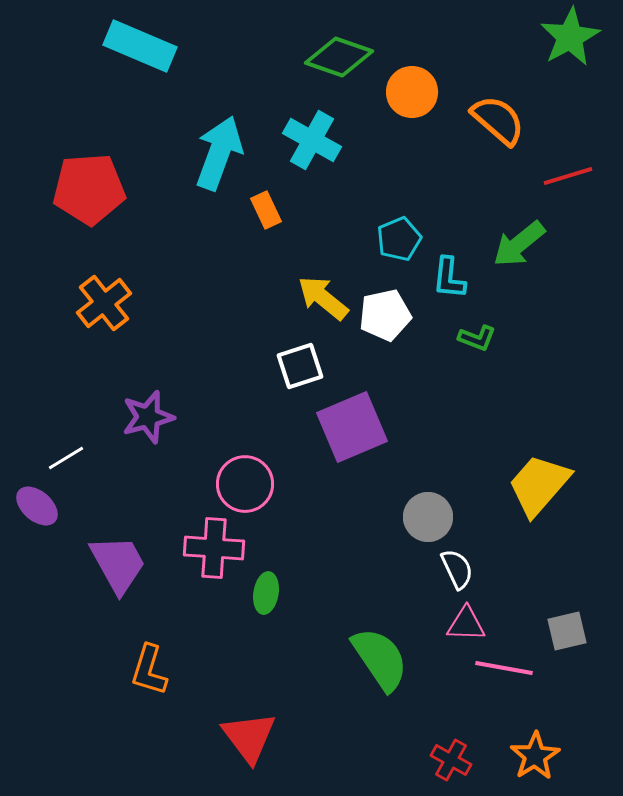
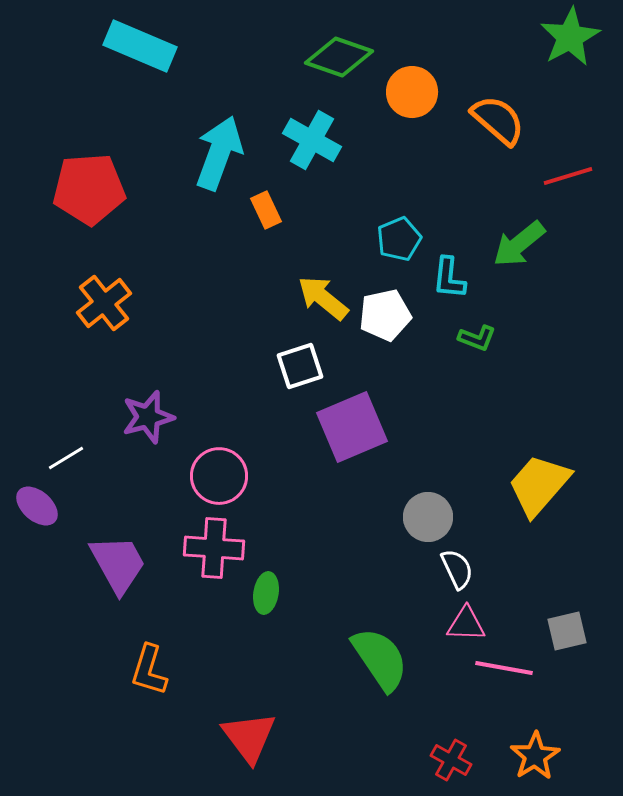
pink circle: moved 26 px left, 8 px up
